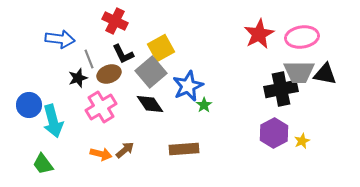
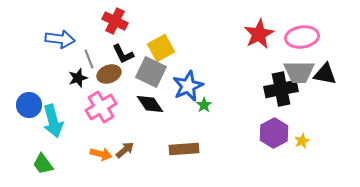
gray square: rotated 24 degrees counterclockwise
